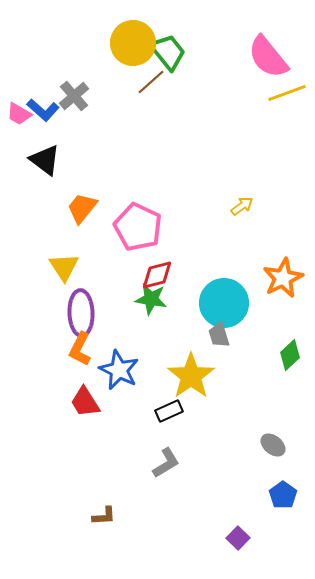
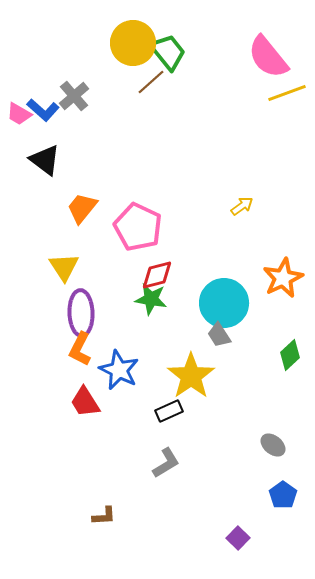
gray trapezoid: rotated 16 degrees counterclockwise
